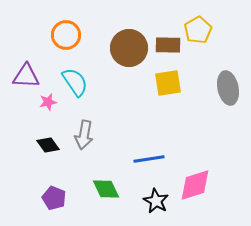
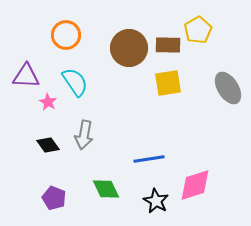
gray ellipse: rotated 20 degrees counterclockwise
pink star: rotated 30 degrees counterclockwise
